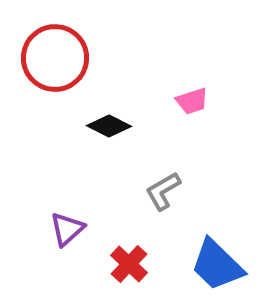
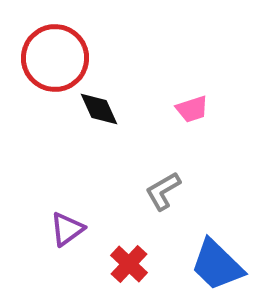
pink trapezoid: moved 8 px down
black diamond: moved 10 px left, 17 px up; rotated 39 degrees clockwise
purple triangle: rotated 6 degrees clockwise
